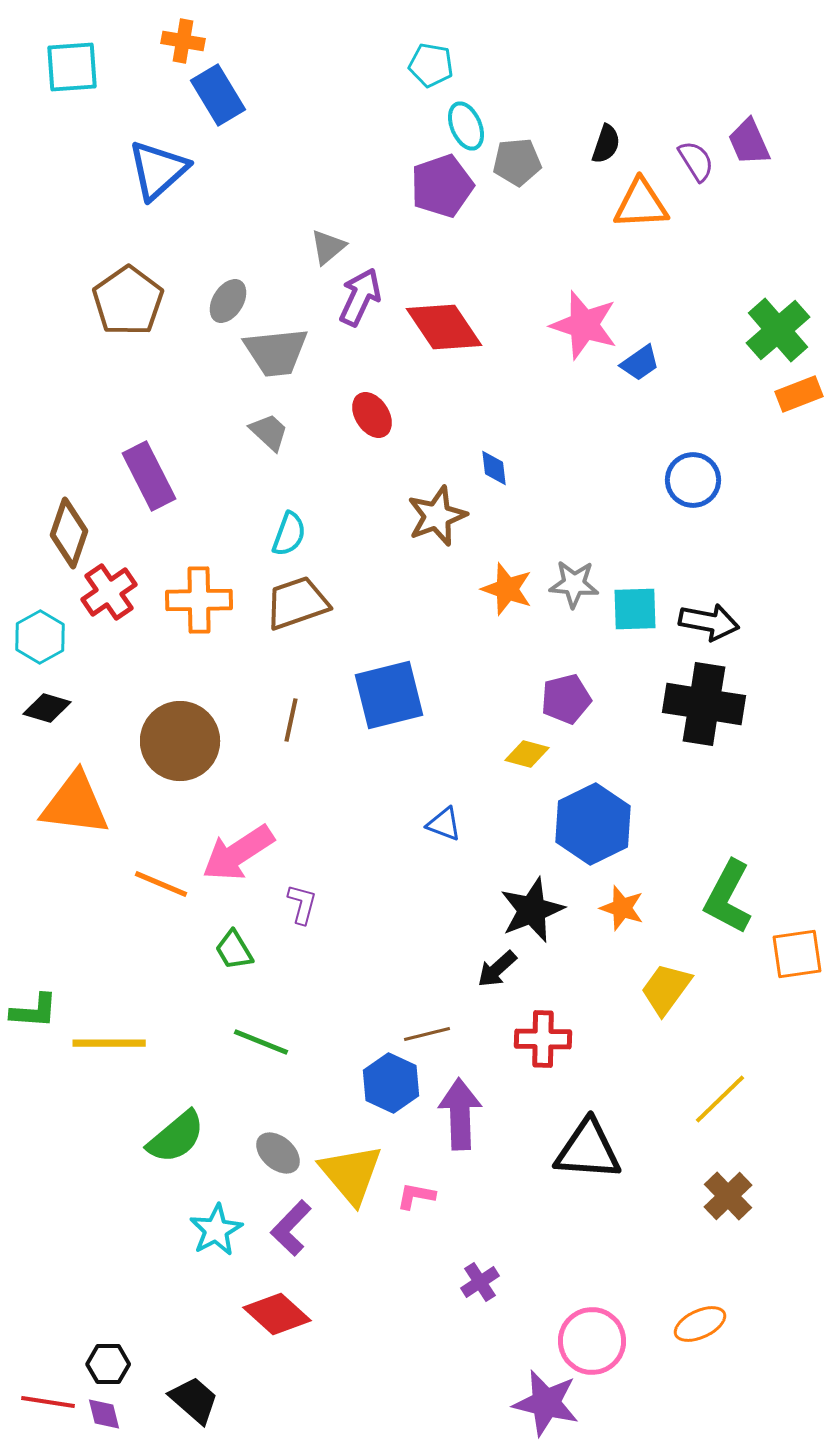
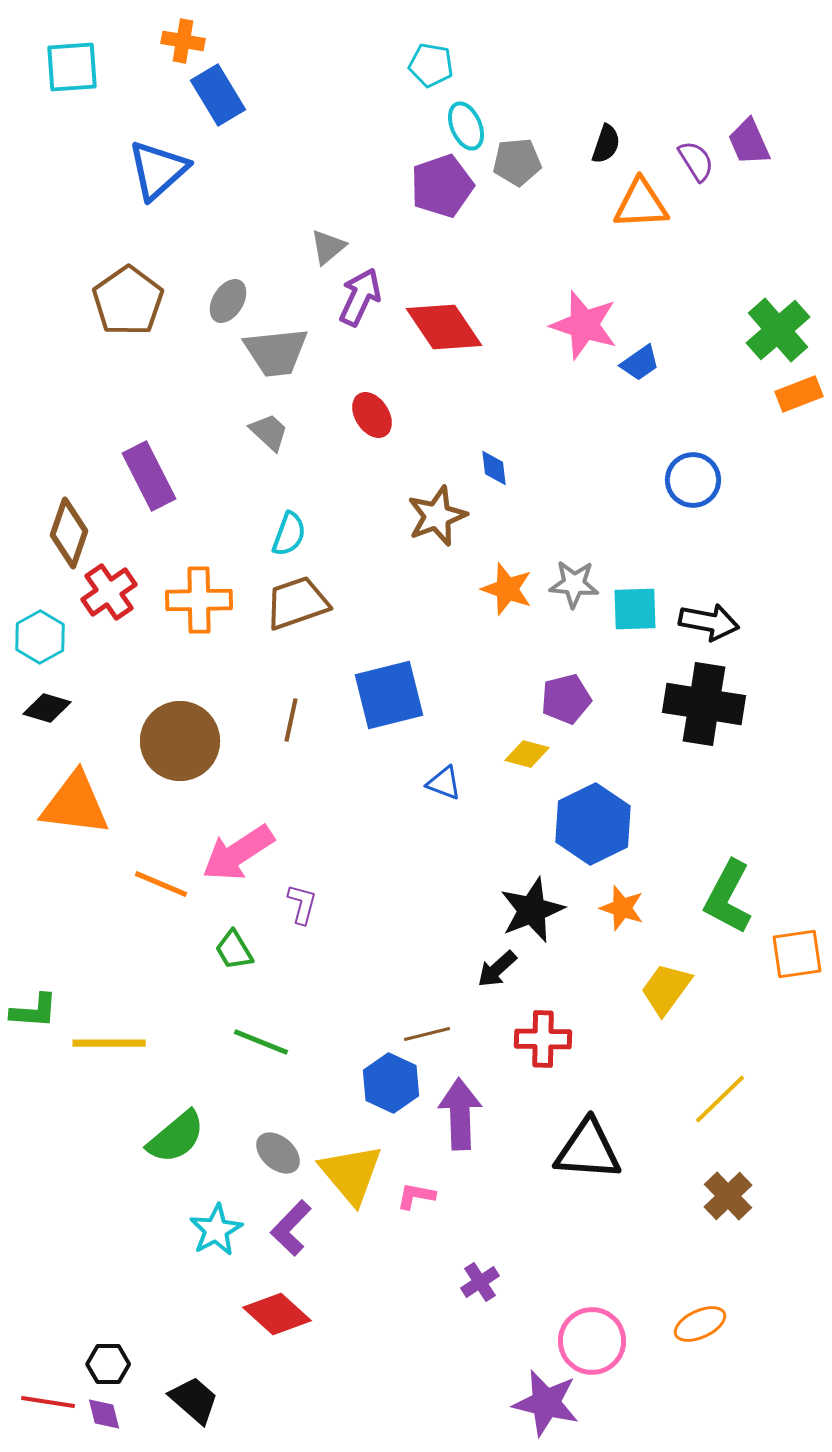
blue triangle at (444, 824): moved 41 px up
